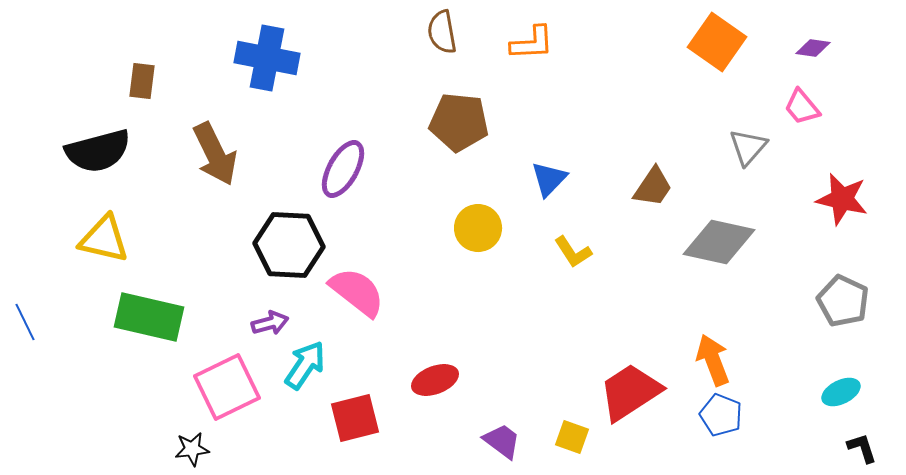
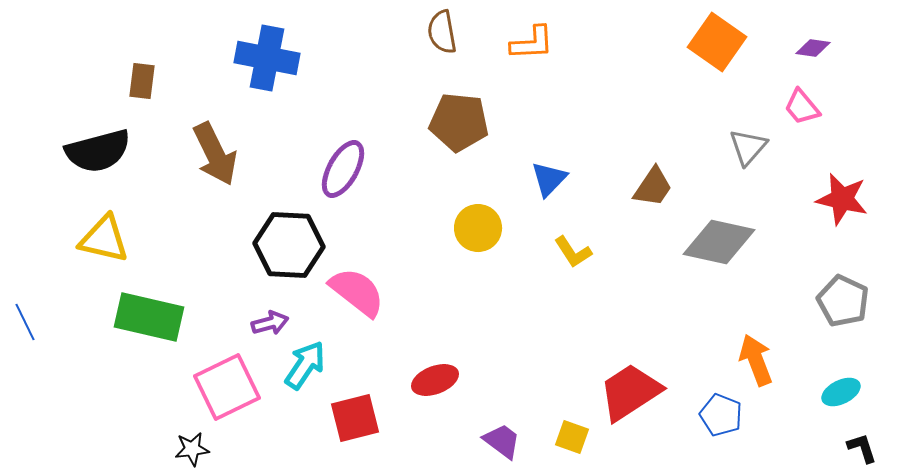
orange arrow: moved 43 px right
